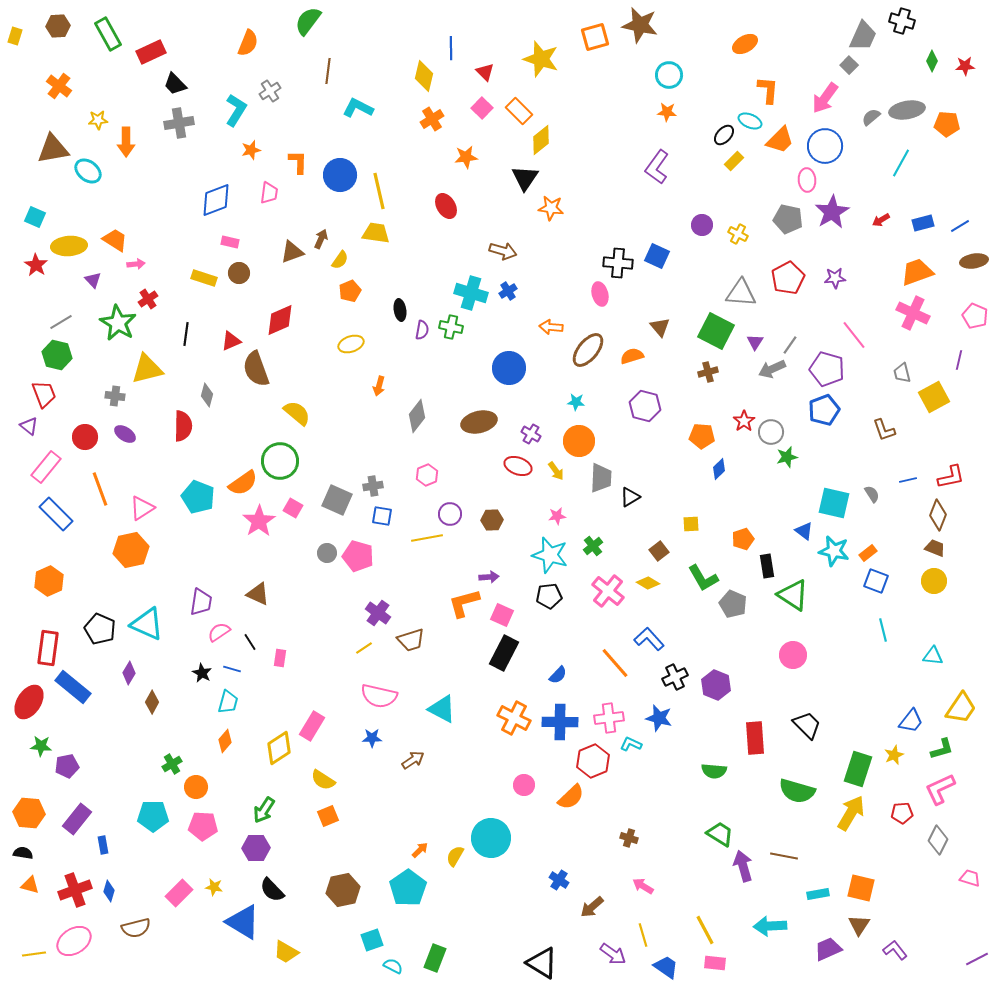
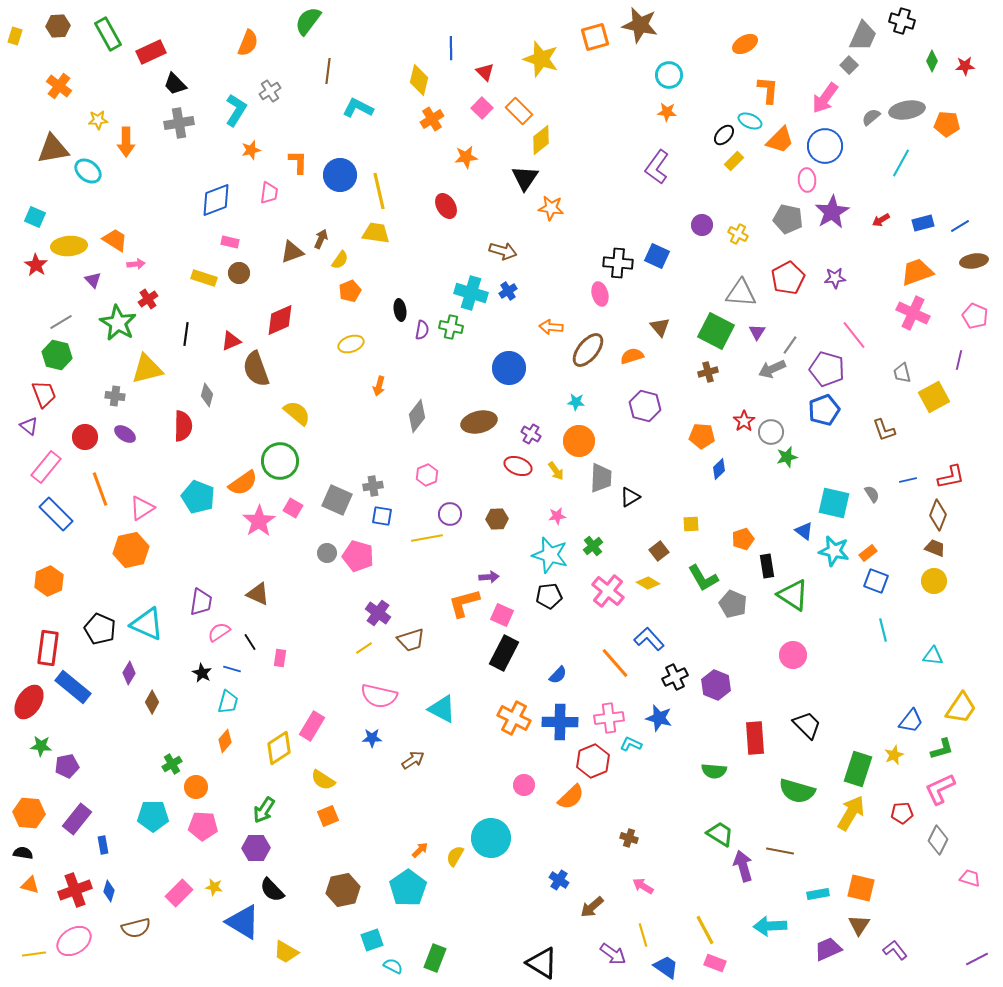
yellow diamond at (424, 76): moved 5 px left, 4 px down
purple triangle at (755, 342): moved 2 px right, 10 px up
brown hexagon at (492, 520): moved 5 px right, 1 px up
brown line at (784, 856): moved 4 px left, 5 px up
pink rectangle at (715, 963): rotated 15 degrees clockwise
